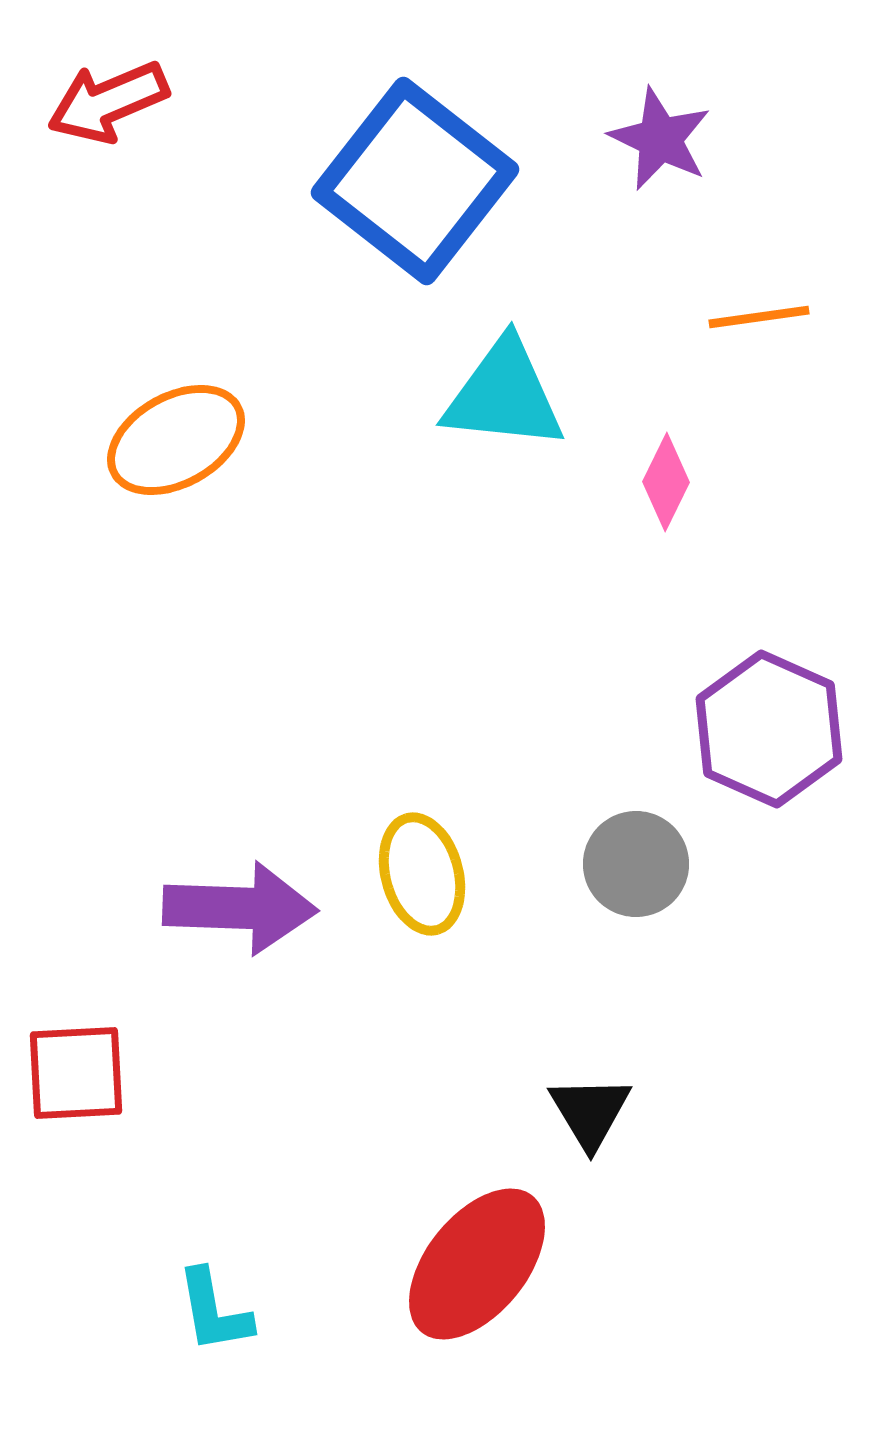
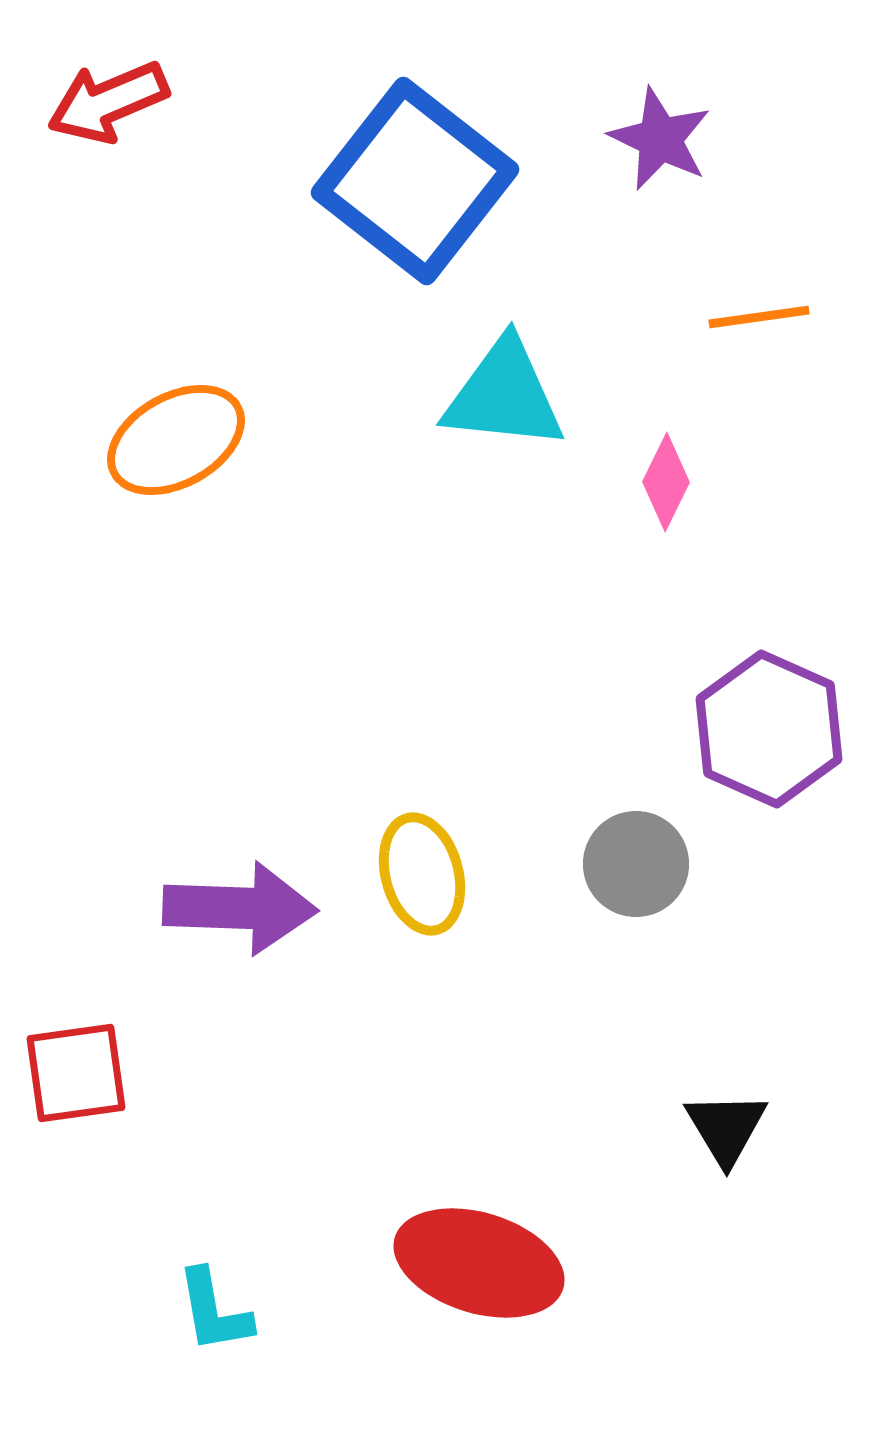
red square: rotated 5 degrees counterclockwise
black triangle: moved 136 px right, 16 px down
red ellipse: moved 2 px right, 1 px up; rotated 68 degrees clockwise
